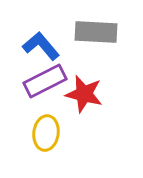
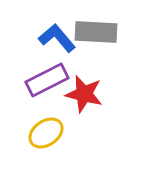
blue L-shape: moved 16 px right, 8 px up
purple rectangle: moved 2 px right, 1 px up
yellow ellipse: rotated 48 degrees clockwise
